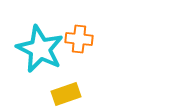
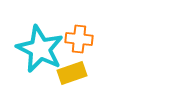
yellow rectangle: moved 6 px right, 21 px up
